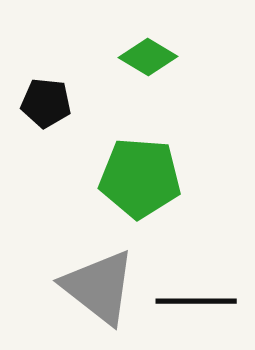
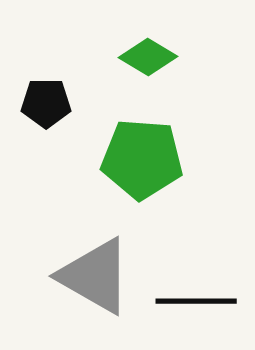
black pentagon: rotated 6 degrees counterclockwise
green pentagon: moved 2 px right, 19 px up
gray triangle: moved 4 px left, 11 px up; rotated 8 degrees counterclockwise
